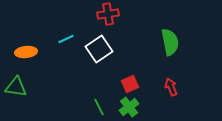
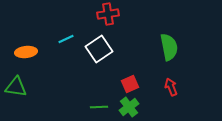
green semicircle: moved 1 px left, 5 px down
green line: rotated 66 degrees counterclockwise
